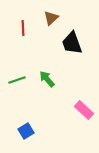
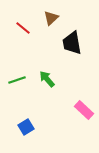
red line: rotated 49 degrees counterclockwise
black trapezoid: rotated 10 degrees clockwise
blue square: moved 4 px up
